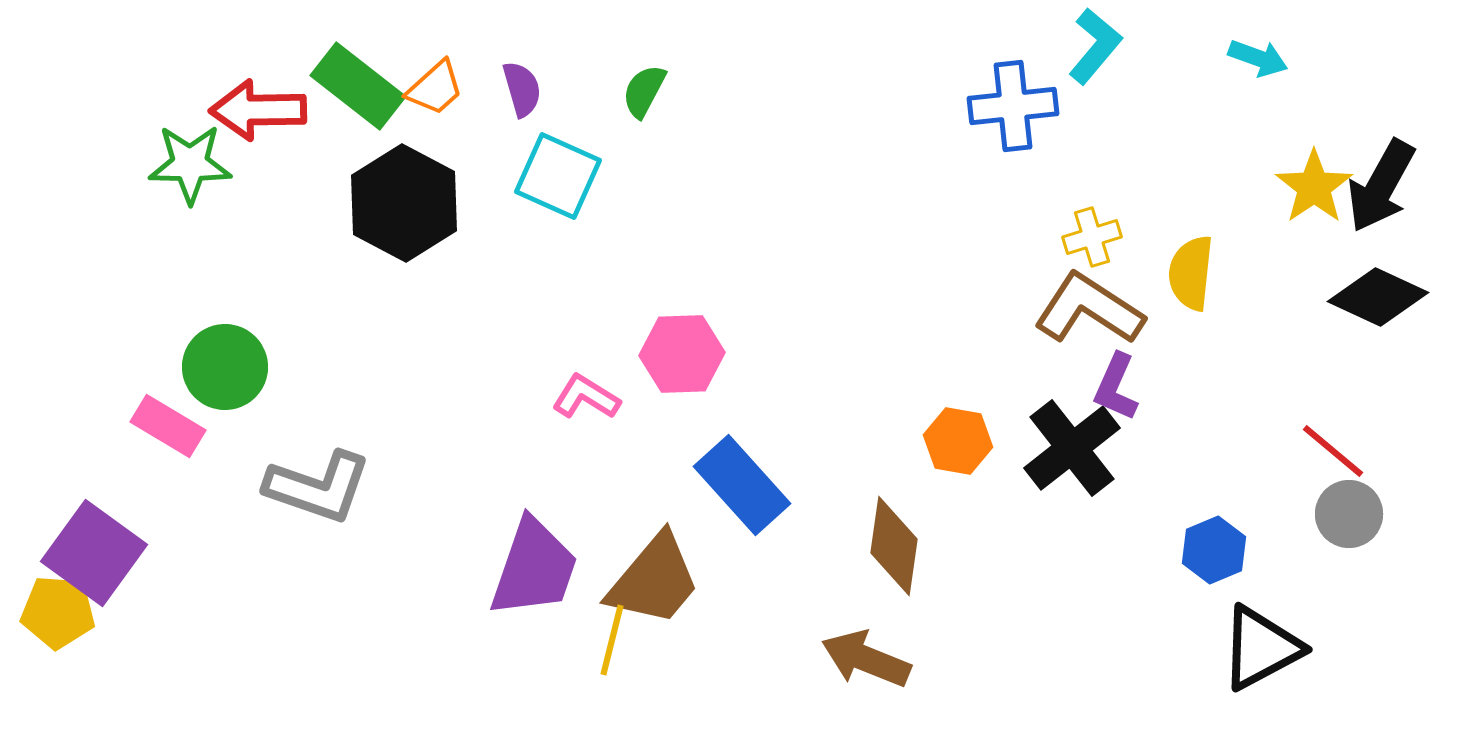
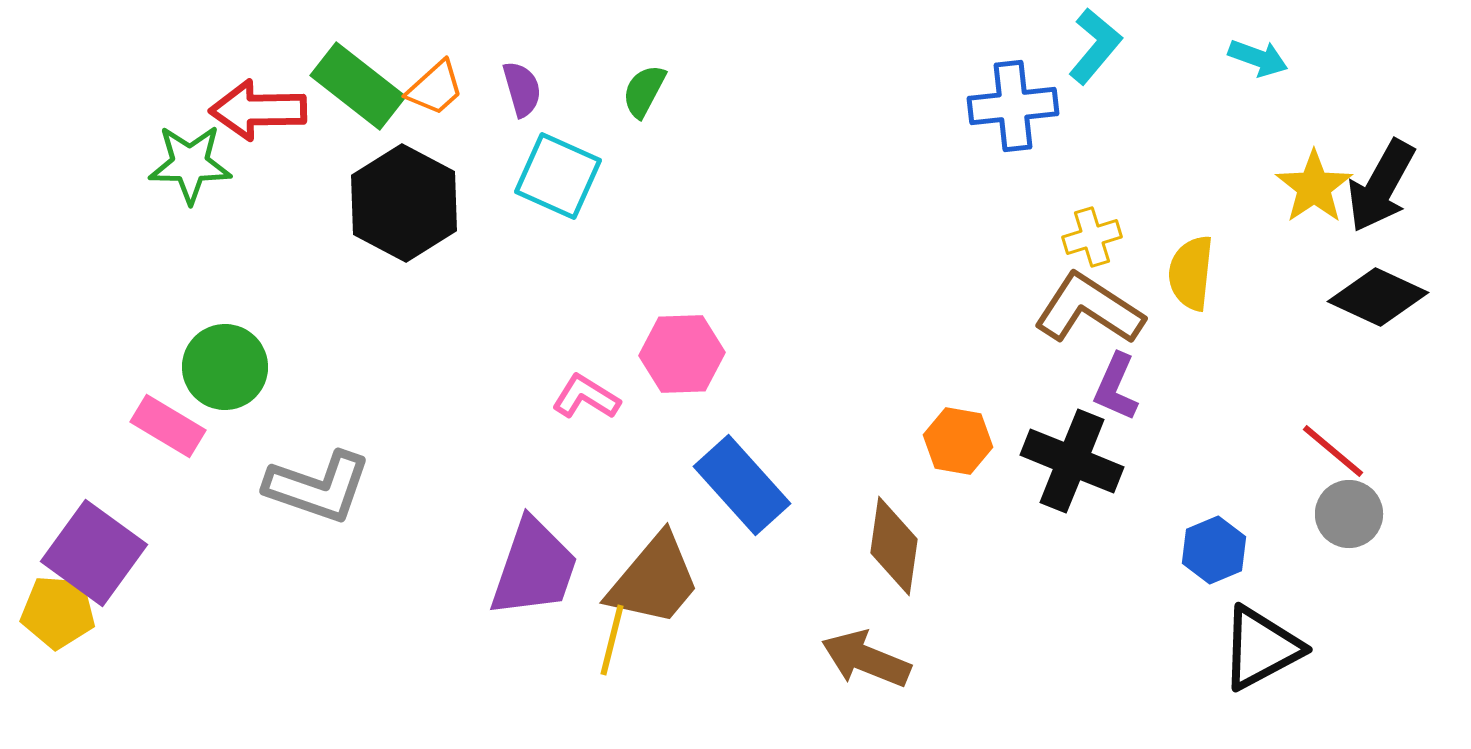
black cross: moved 13 px down; rotated 30 degrees counterclockwise
